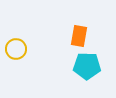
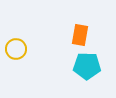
orange rectangle: moved 1 px right, 1 px up
